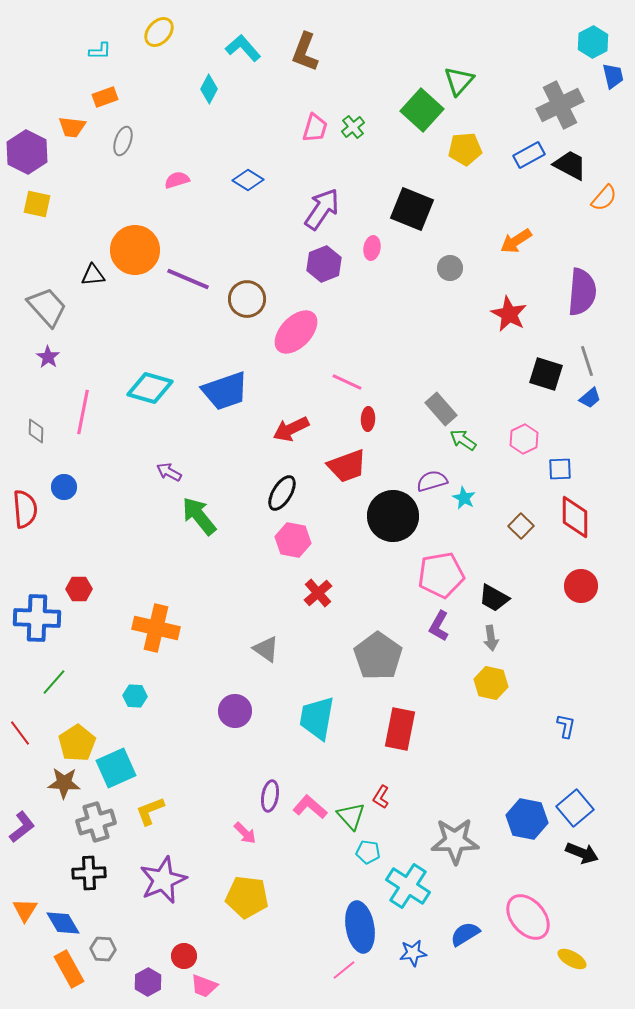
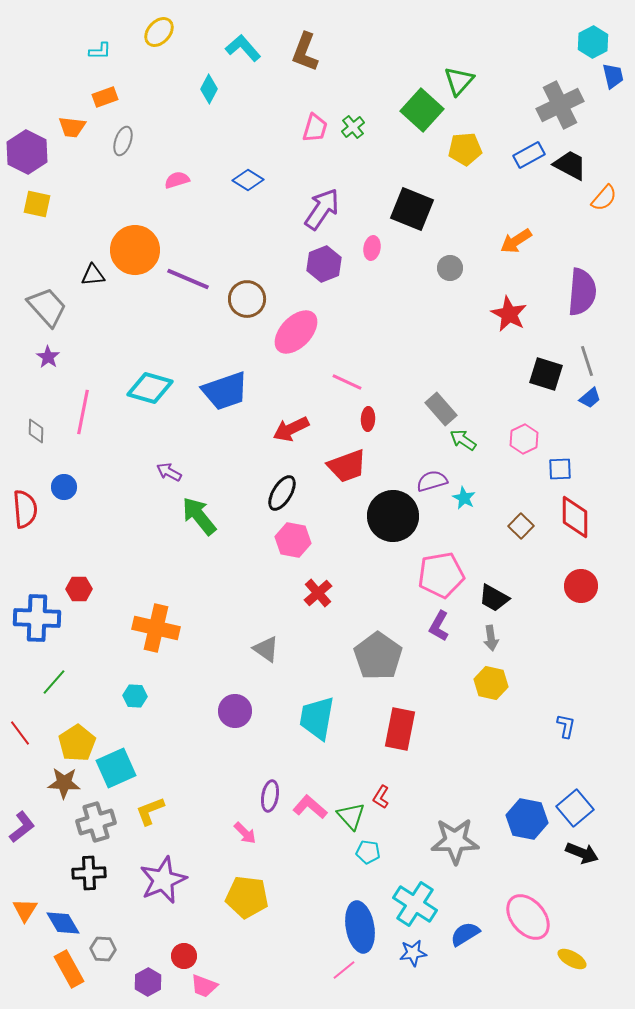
cyan cross at (408, 886): moved 7 px right, 18 px down
